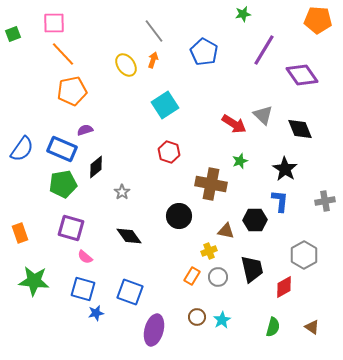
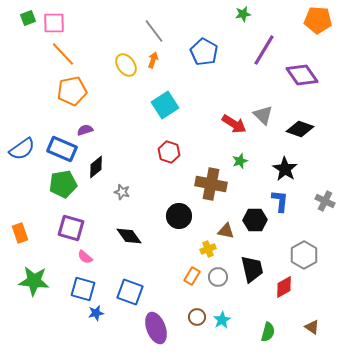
green square at (13, 34): moved 15 px right, 16 px up
black diamond at (300, 129): rotated 48 degrees counterclockwise
blue semicircle at (22, 149): rotated 20 degrees clockwise
gray star at (122, 192): rotated 21 degrees counterclockwise
gray cross at (325, 201): rotated 36 degrees clockwise
yellow cross at (209, 251): moved 1 px left, 2 px up
green semicircle at (273, 327): moved 5 px left, 5 px down
purple ellipse at (154, 330): moved 2 px right, 2 px up; rotated 36 degrees counterclockwise
